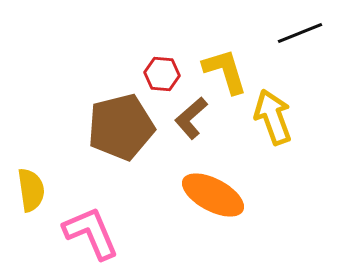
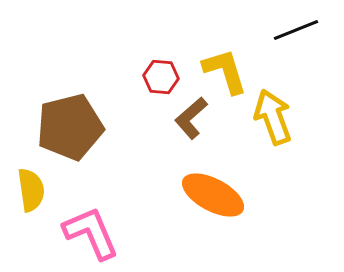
black line: moved 4 px left, 3 px up
red hexagon: moved 1 px left, 3 px down
brown pentagon: moved 51 px left
